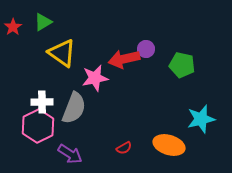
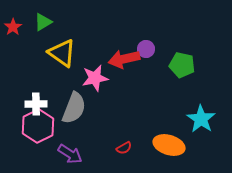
white cross: moved 6 px left, 2 px down
cyan star: rotated 24 degrees counterclockwise
